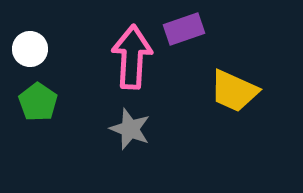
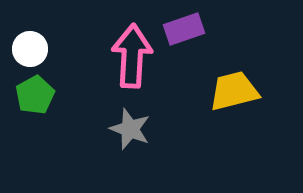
pink arrow: moved 1 px up
yellow trapezoid: rotated 142 degrees clockwise
green pentagon: moved 3 px left, 7 px up; rotated 9 degrees clockwise
